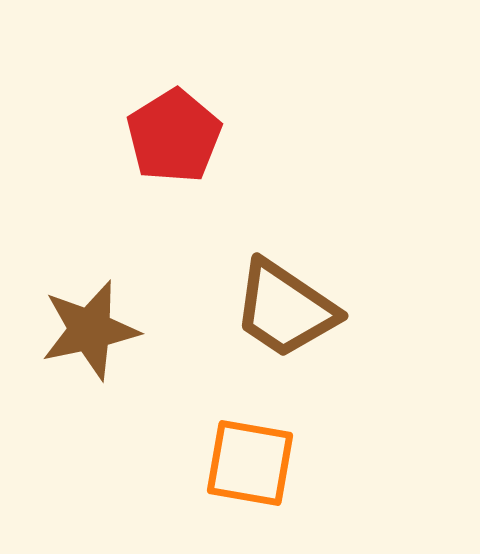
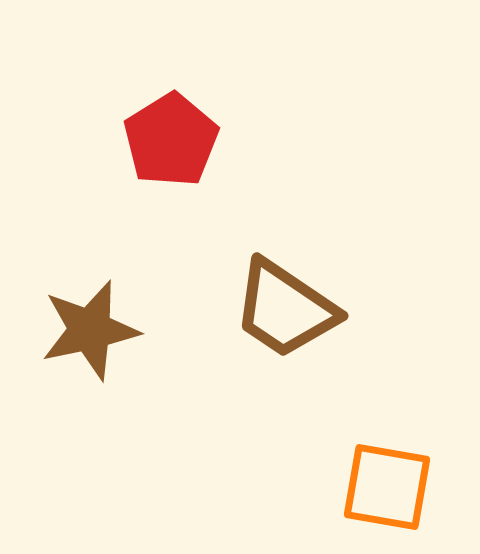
red pentagon: moved 3 px left, 4 px down
orange square: moved 137 px right, 24 px down
